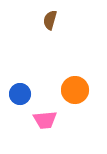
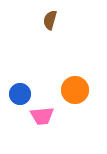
pink trapezoid: moved 3 px left, 4 px up
